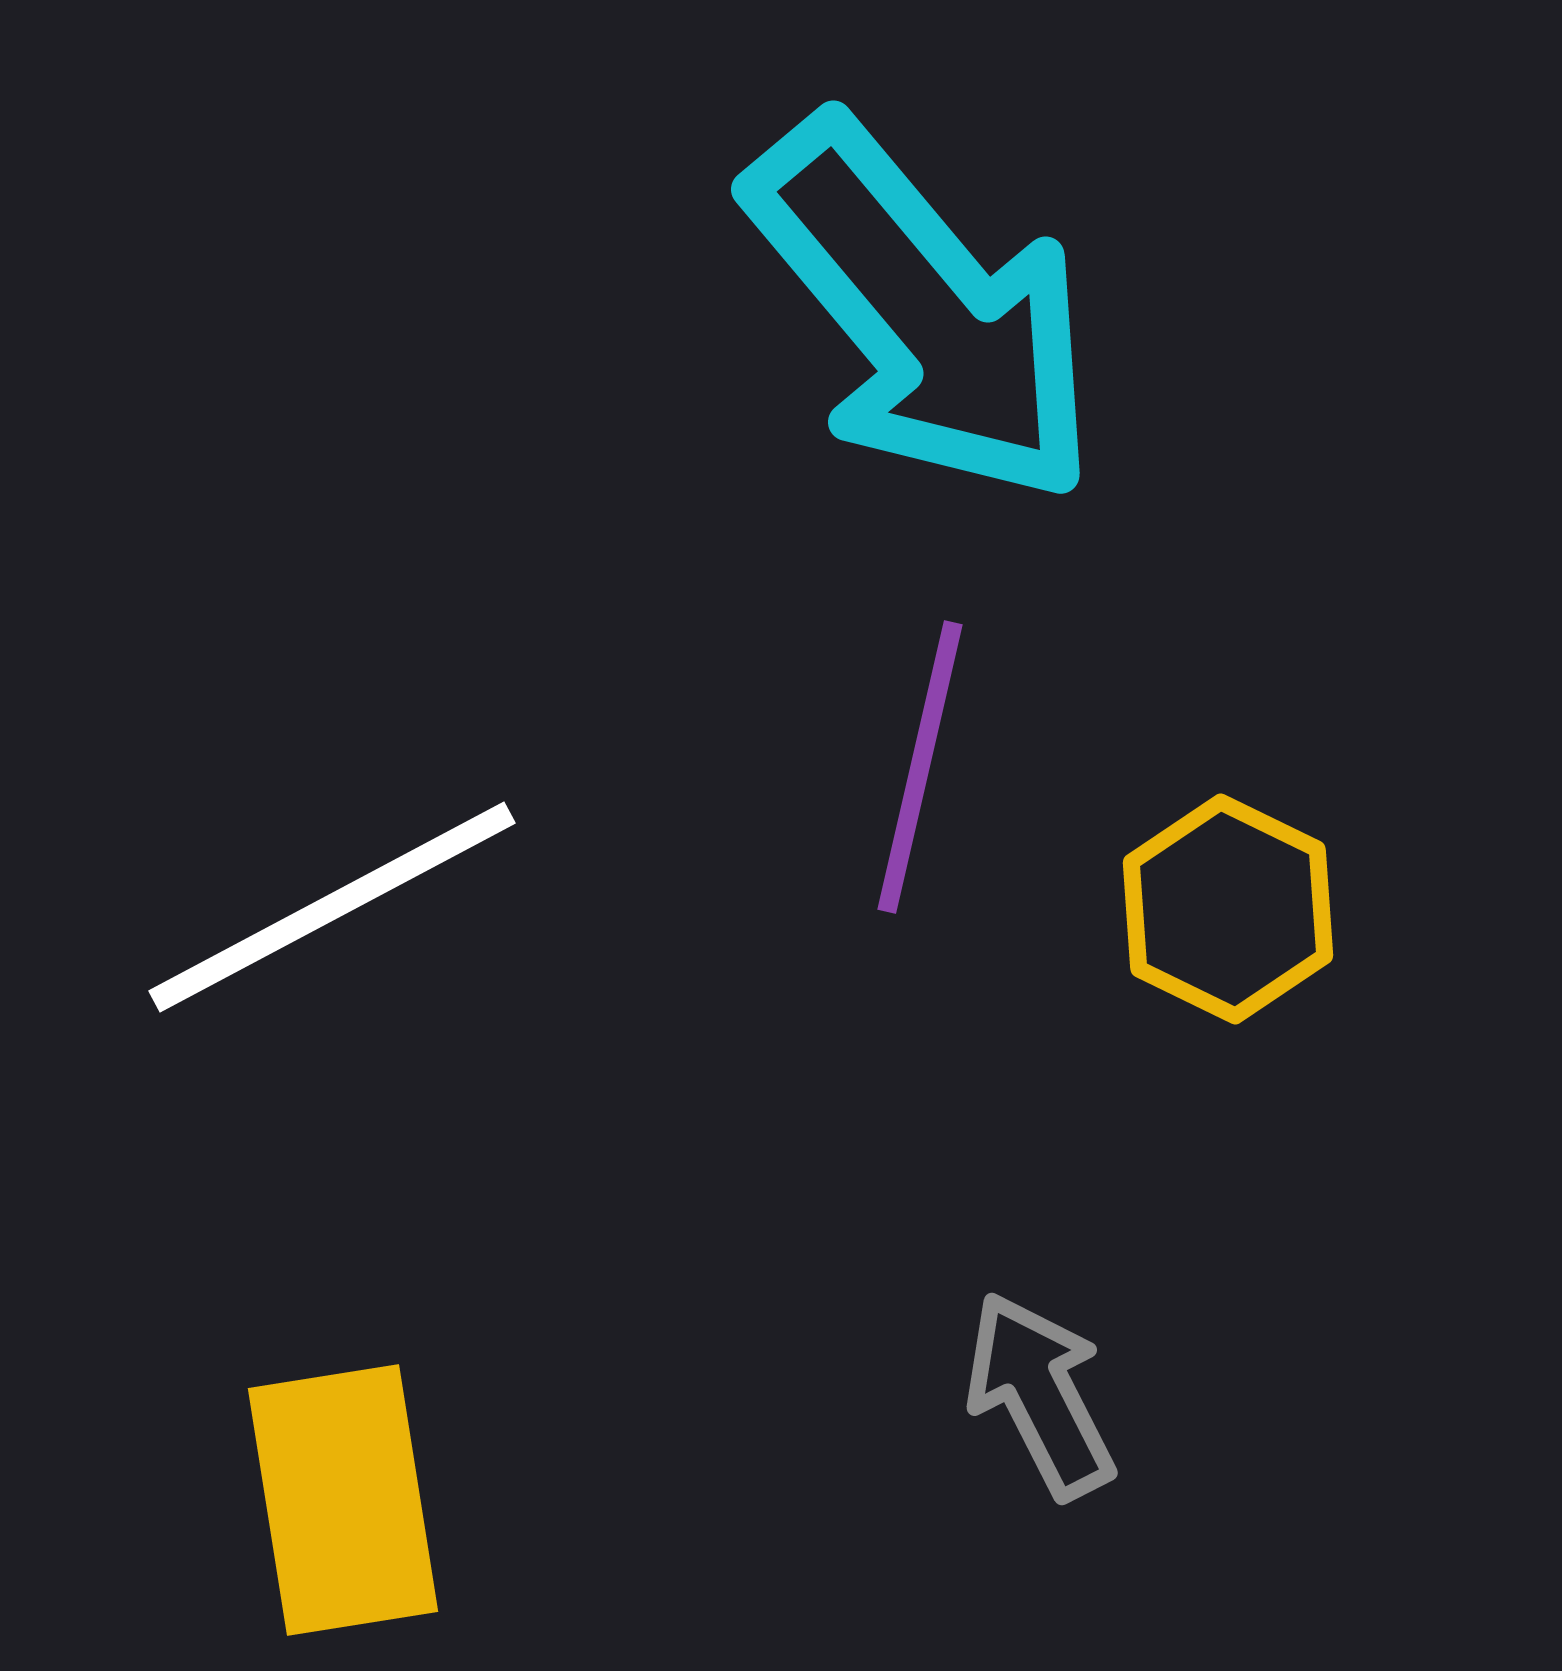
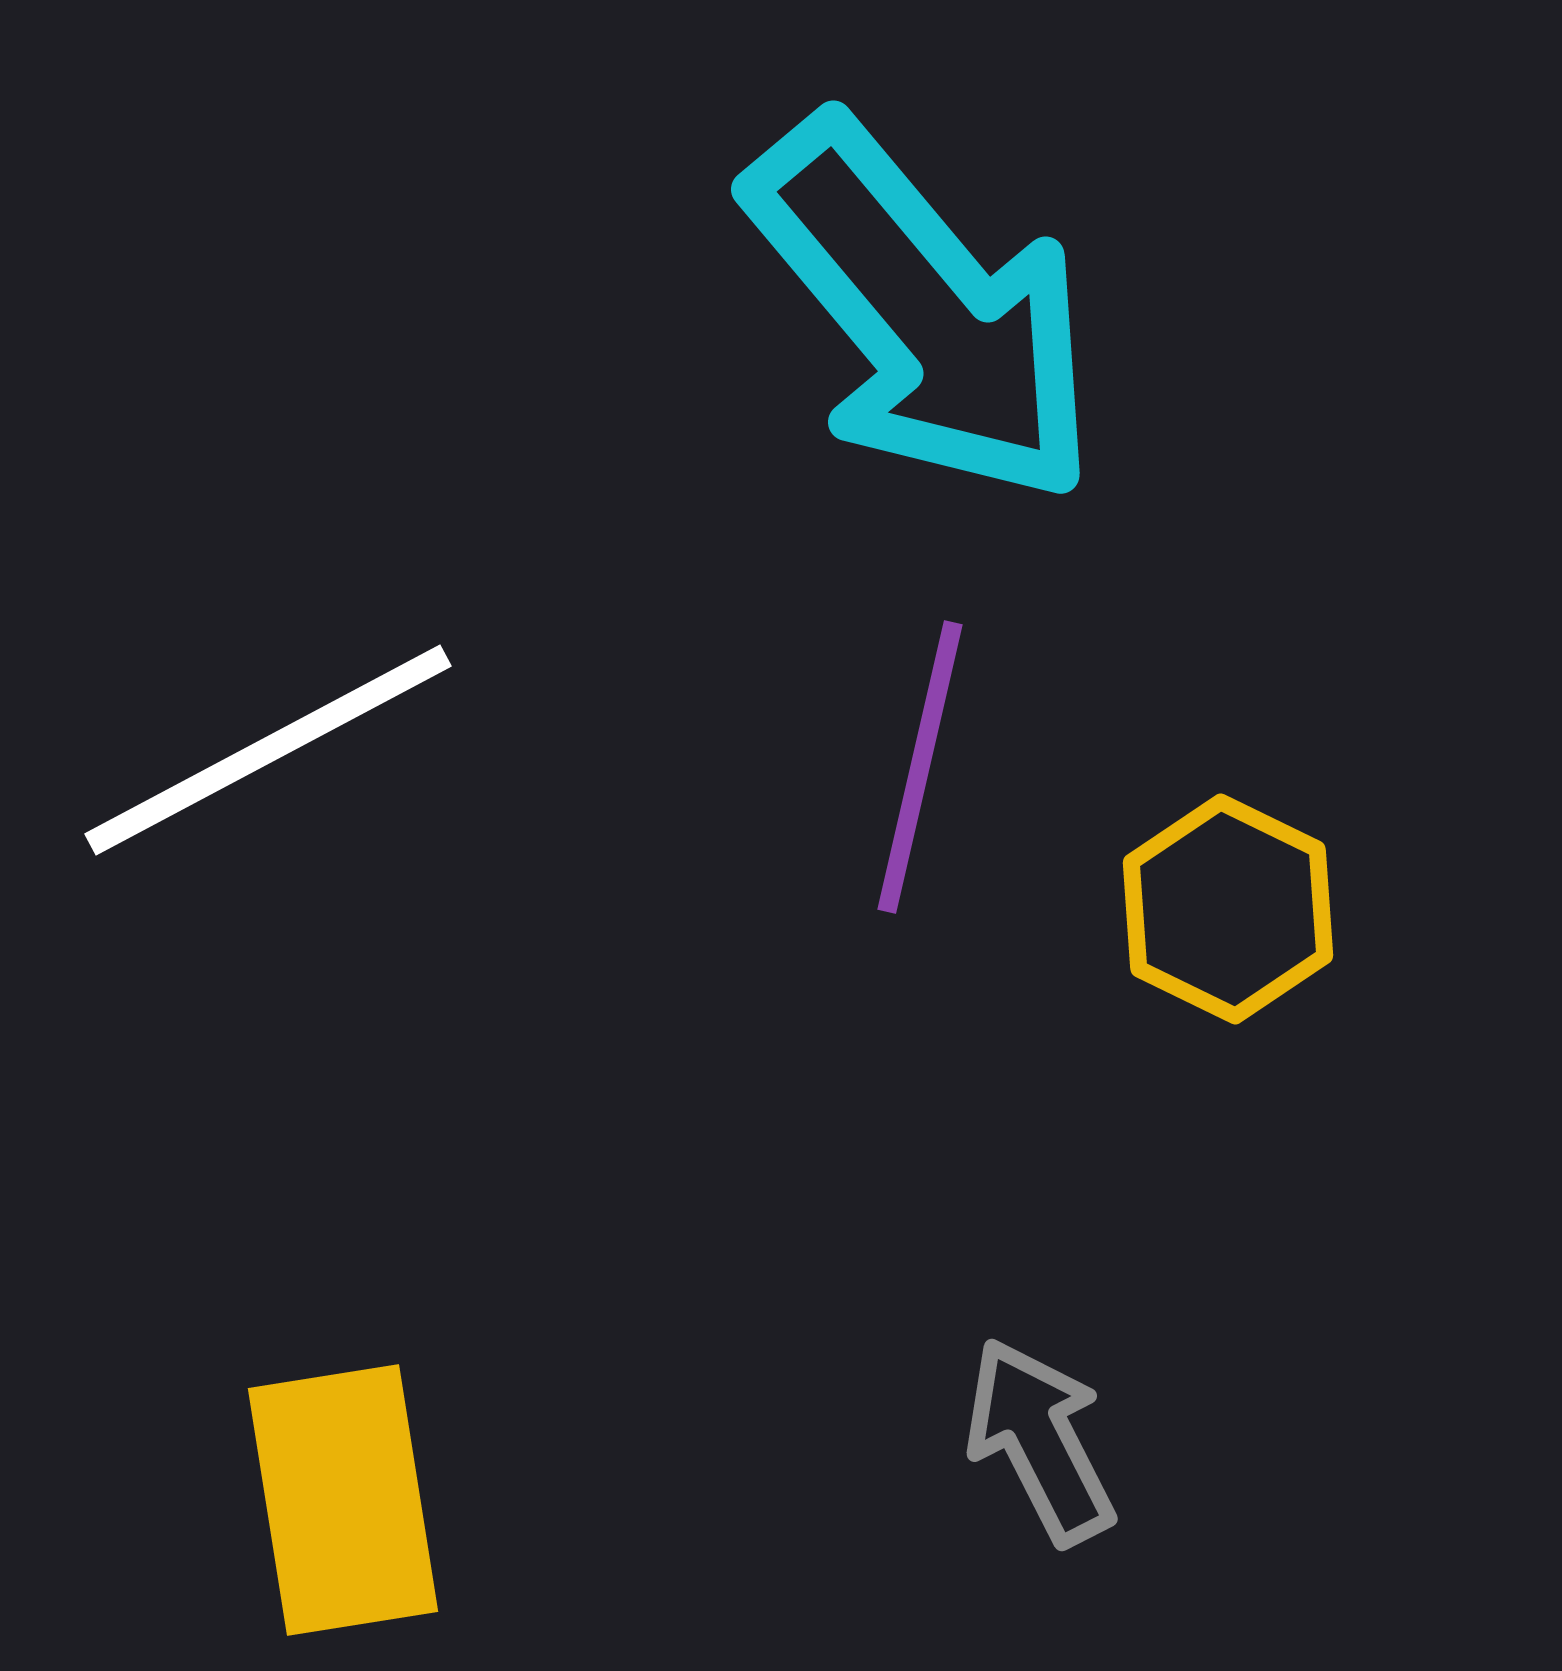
white line: moved 64 px left, 157 px up
gray arrow: moved 46 px down
